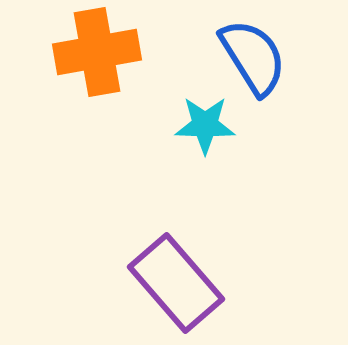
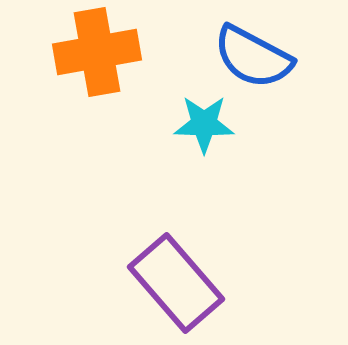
blue semicircle: rotated 150 degrees clockwise
cyan star: moved 1 px left, 1 px up
